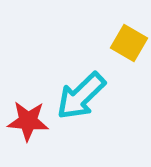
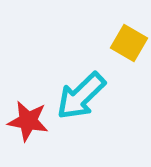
red star: rotated 6 degrees clockwise
